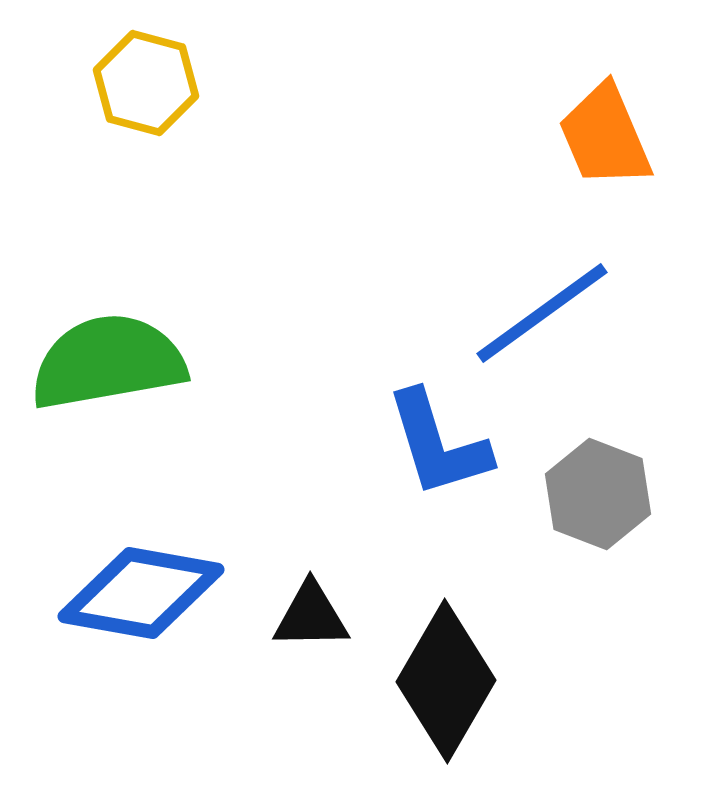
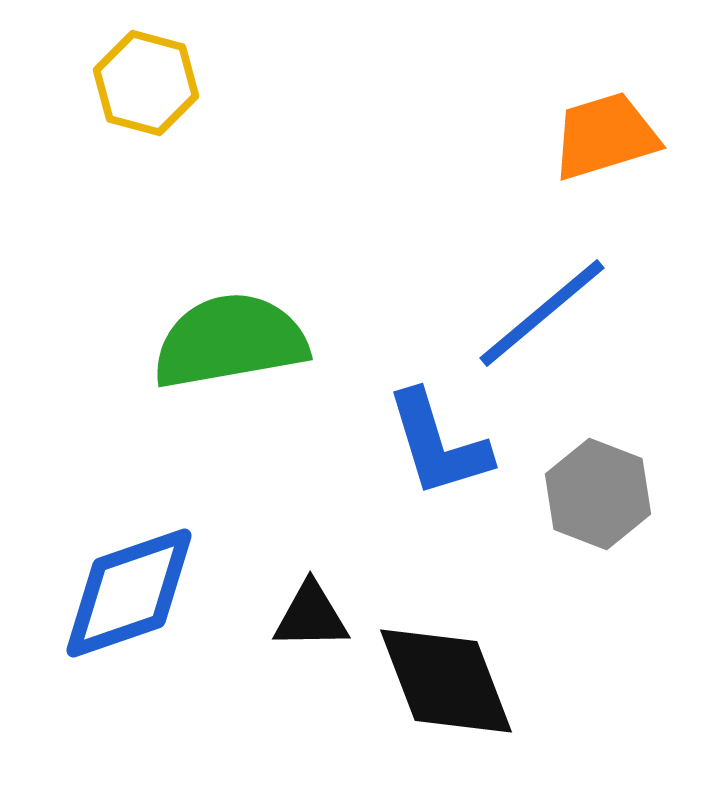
orange trapezoid: rotated 96 degrees clockwise
blue line: rotated 4 degrees counterclockwise
green semicircle: moved 122 px right, 21 px up
blue diamond: moved 12 px left; rotated 29 degrees counterclockwise
black diamond: rotated 51 degrees counterclockwise
